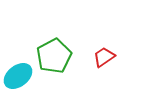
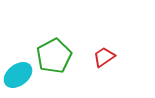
cyan ellipse: moved 1 px up
